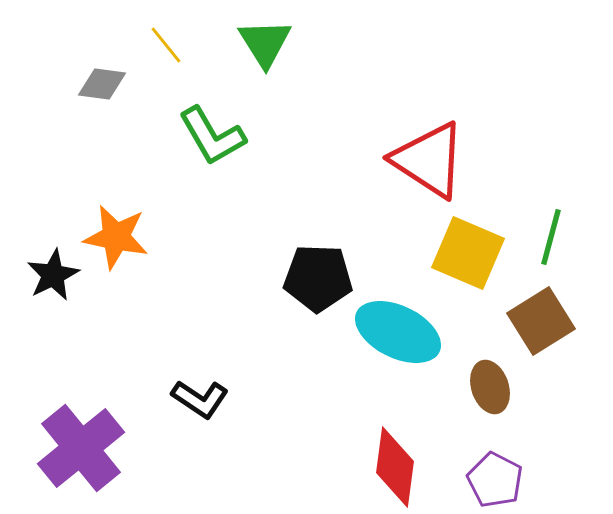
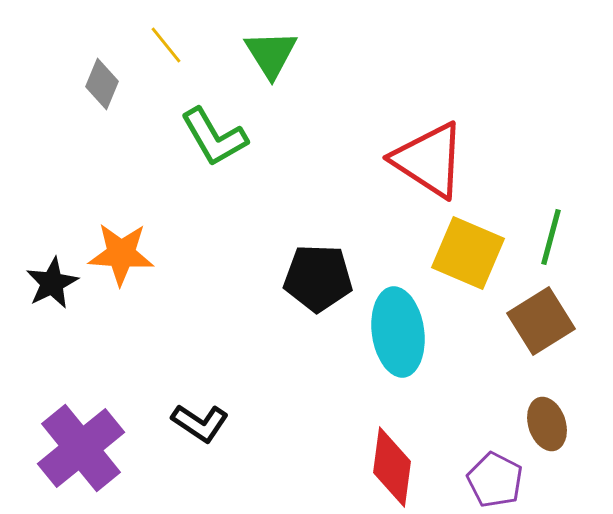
green triangle: moved 6 px right, 11 px down
gray diamond: rotated 75 degrees counterclockwise
green L-shape: moved 2 px right, 1 px down
orange star: moved 5 px right, 17 px down; rotated 8 degrees counterclockwise
black star: moved 1 px left, 8 px down
cyan ellipse: rotated 56 degrees clockwise
brown ellipse: moved 57 px right, 37 px down
black L-shape: moved 24 px down
red diamond: moved 3 px left
